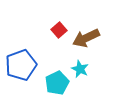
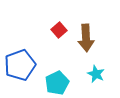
brown arrow: rotated 68 degrees counterclockwise
blue pentagon: moved 1 px left
cyan star: moved 16 px right, 5 px down
